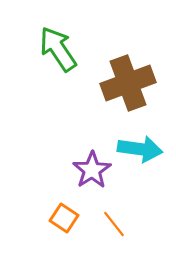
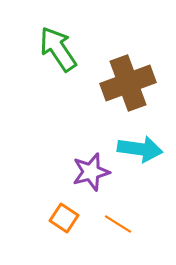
purple star: moved 1 px left, 2 px down; rotated 18 degrees clockwise
orange line: moved 4 px right; rotated 20 degrees counterclockwise
